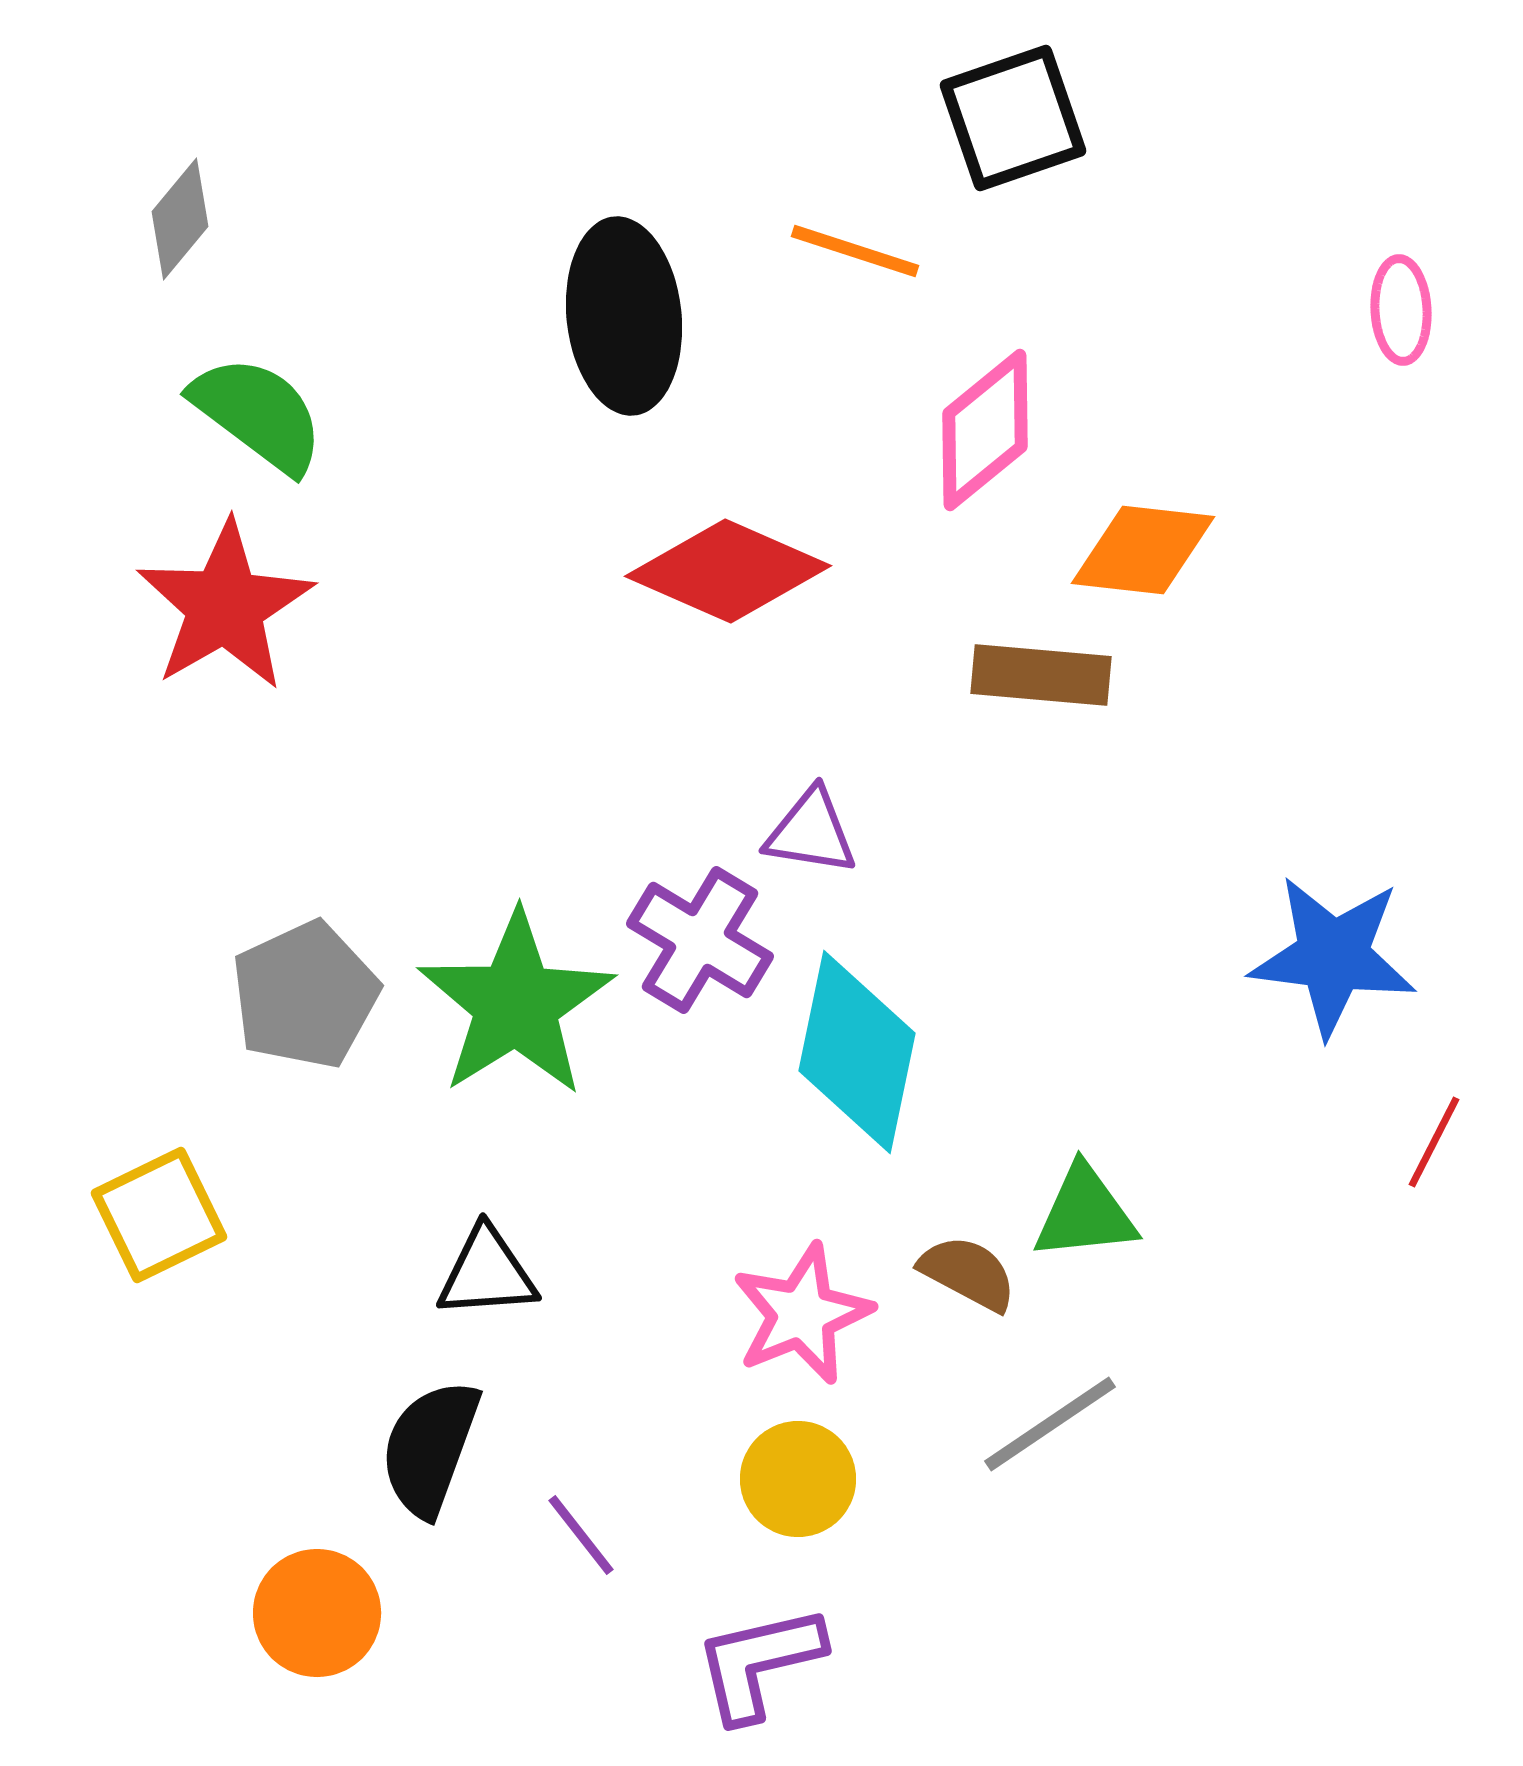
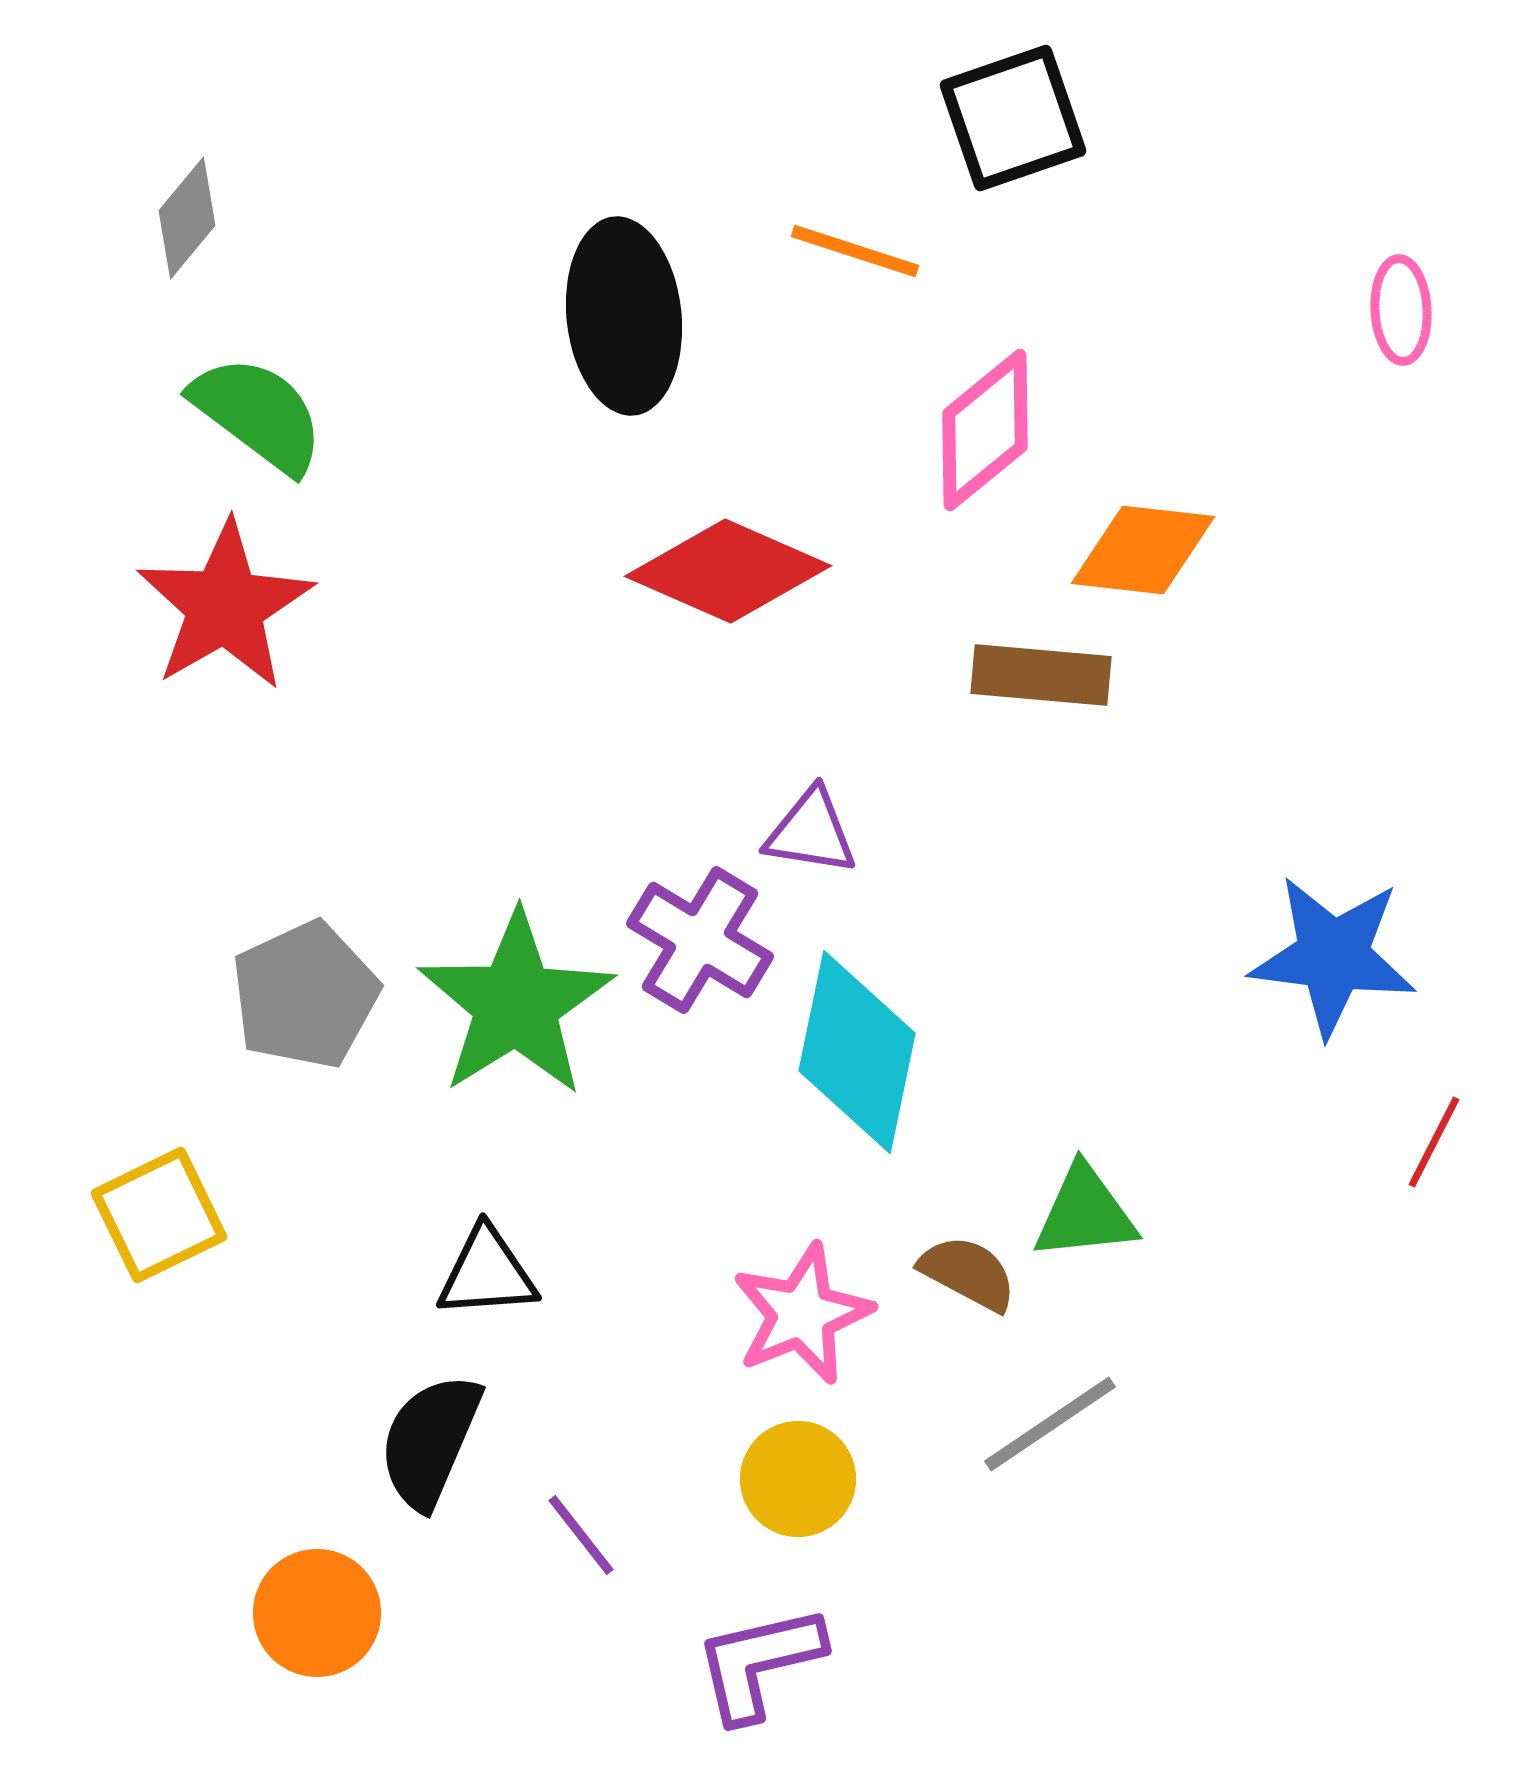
gray diamond: moved 7 px right, 1 px up
black semicircle: moved 7 px up; rotated 3 degrees clockwise
